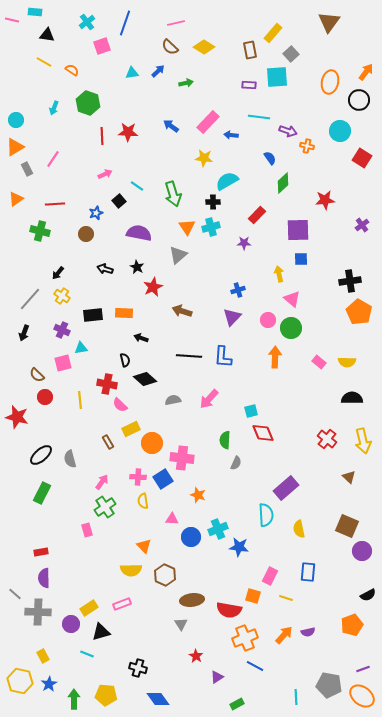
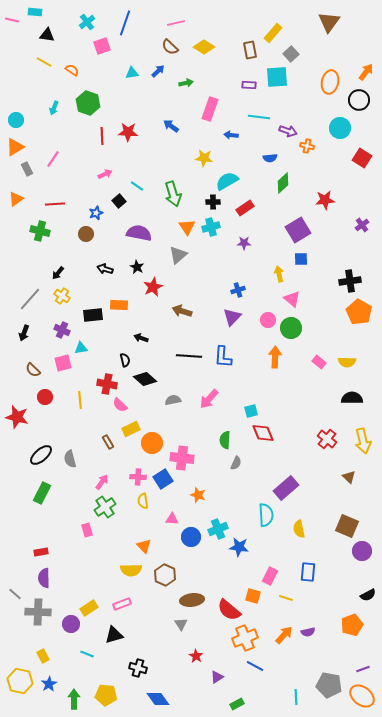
pink rectangle at (208, 122): moved 2 px right, 13 px up; rotated 25 degrees counterclockwise
cyan circle at (340, 131): moved 3 px up
blue semicircle at (270, 158): rotated 120 degrees clockwise
red rectangle at (257, 215): moved 12 px left, 7 px up; rotated 12 degrees clockwise
purple square at (298, 230): rotated 30 degrees counterclockwise
orange rectangle at (124, 313): moved 5 px left, 8 px up
brown semicircle at (37, 375): moved 4 px left, 5 px up
red semicircle at (229, 610): rotated 30 degrees clockwise
black triangle at (101, 632): moved 13 px right, 3 px down
